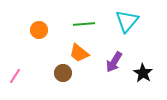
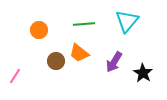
brown circle: moved 7 px left, 12 px up
